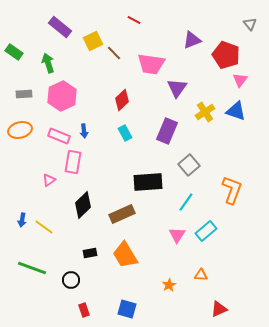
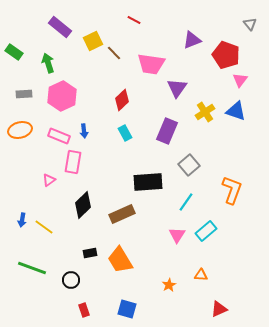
orange trapezoid at (125, 255): moved 5 px left, 5 px down
